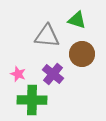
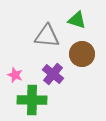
pink star: moved 3 px left, 1 px down
